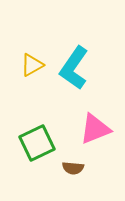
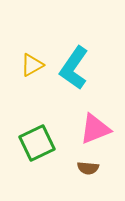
brown semicircle: moved 15 px right
